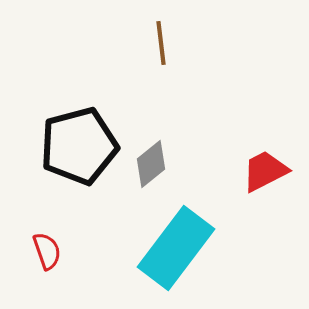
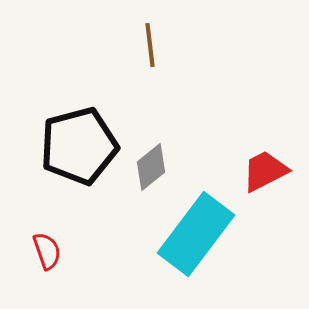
brown line: moved 11 px left, 2 px down
gray diamond: moved 3 px down
cyan rectangle: moved 20 px right, 14 px up
